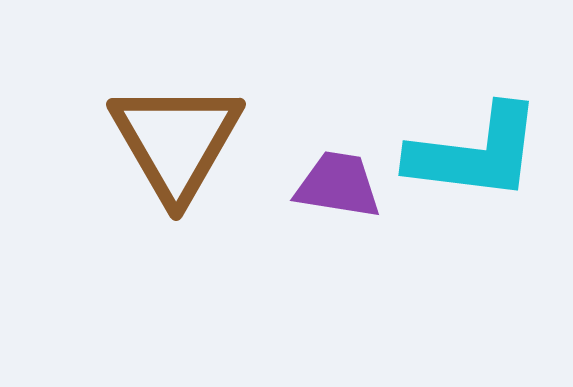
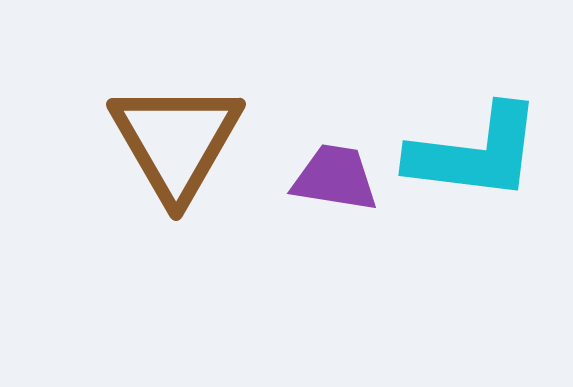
purple trapezoid: moved 3 px left, 7 px up
